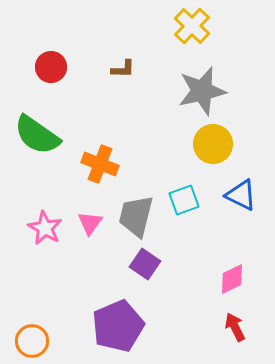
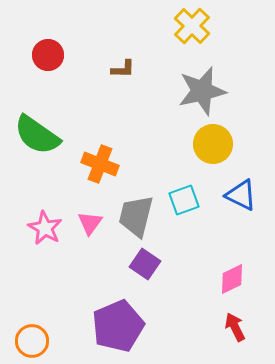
red circle: moved 3 px left, 12 px up
